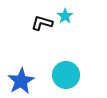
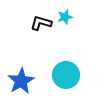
cyan star: moved 1 px down; rotated 21 degrees clockwise
black L-shape: moved 1 px left
